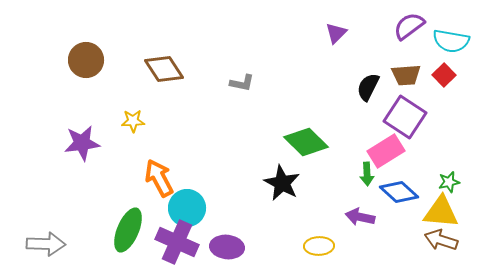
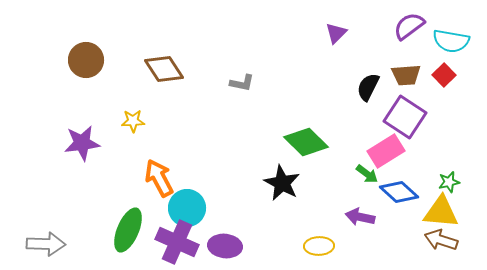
green arrow: rotated 50 degrees counterclockwise
purple ellipse: moved 2 px left, 1 px up
